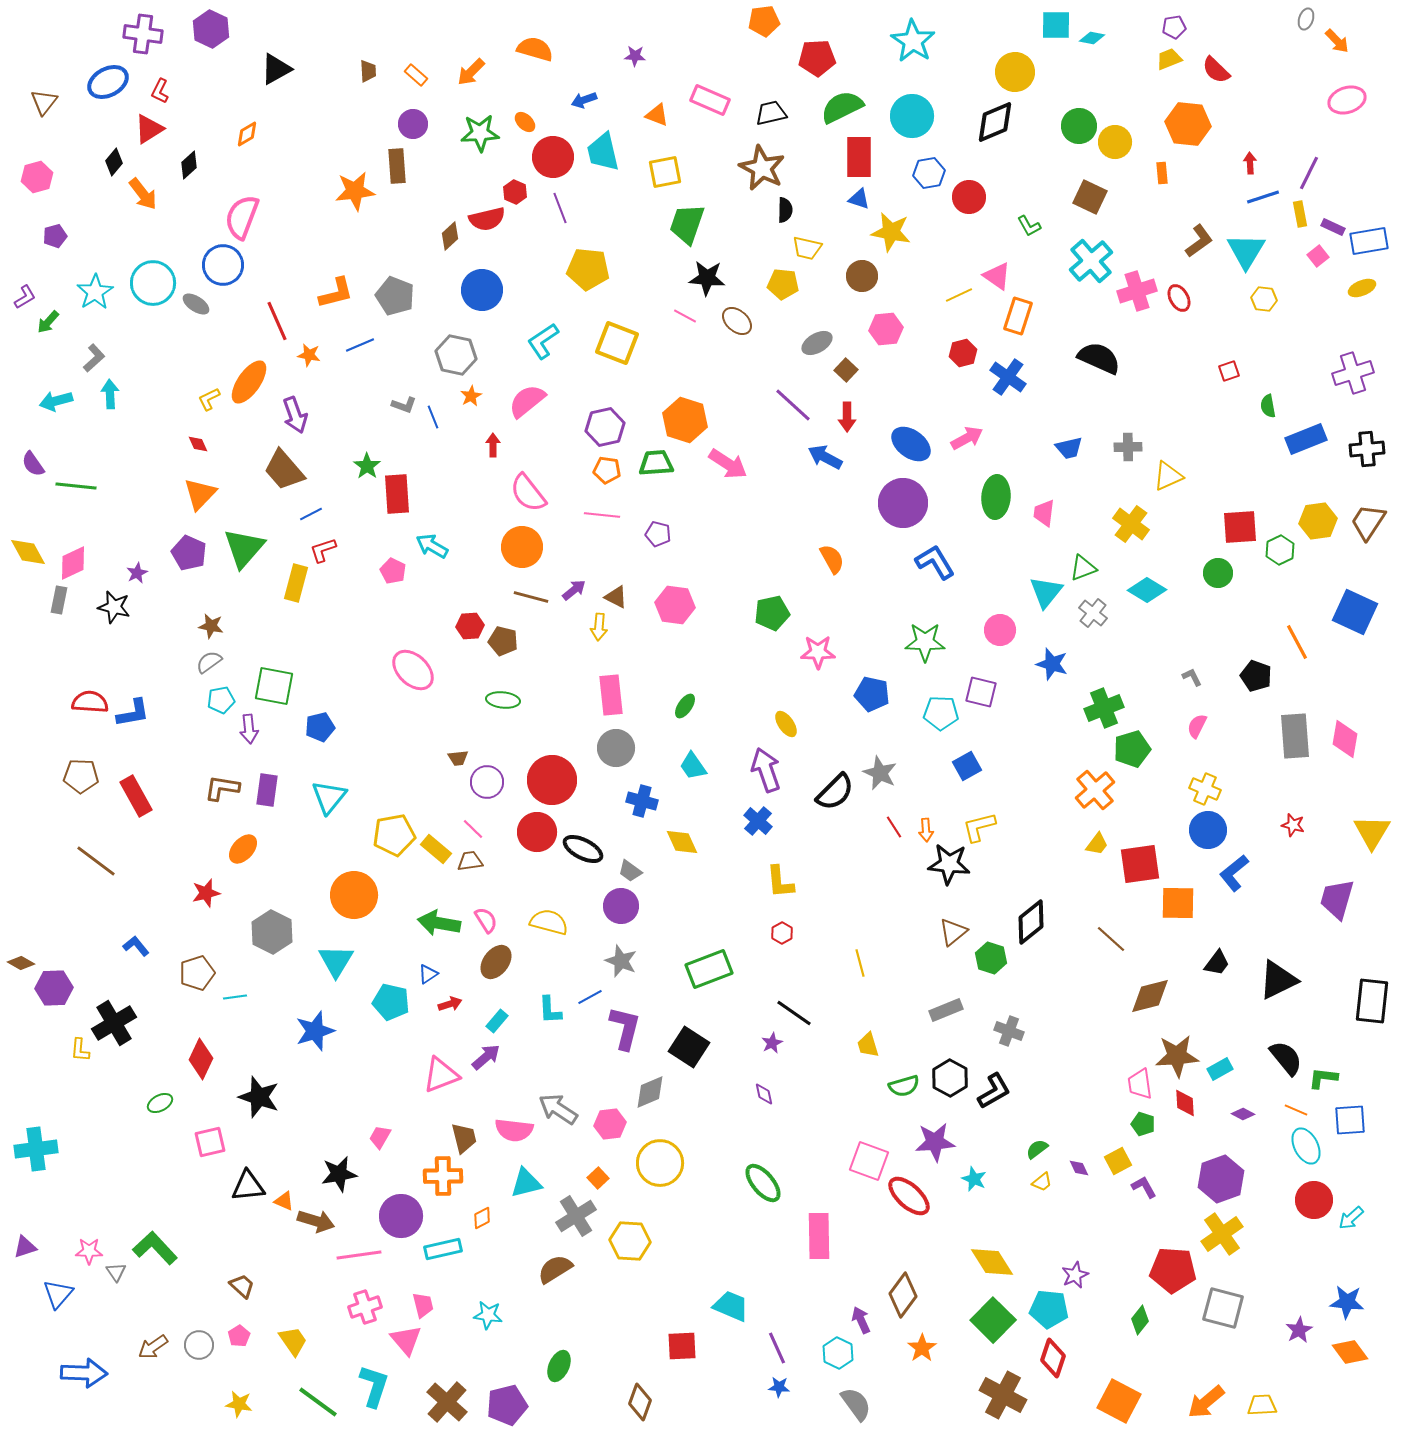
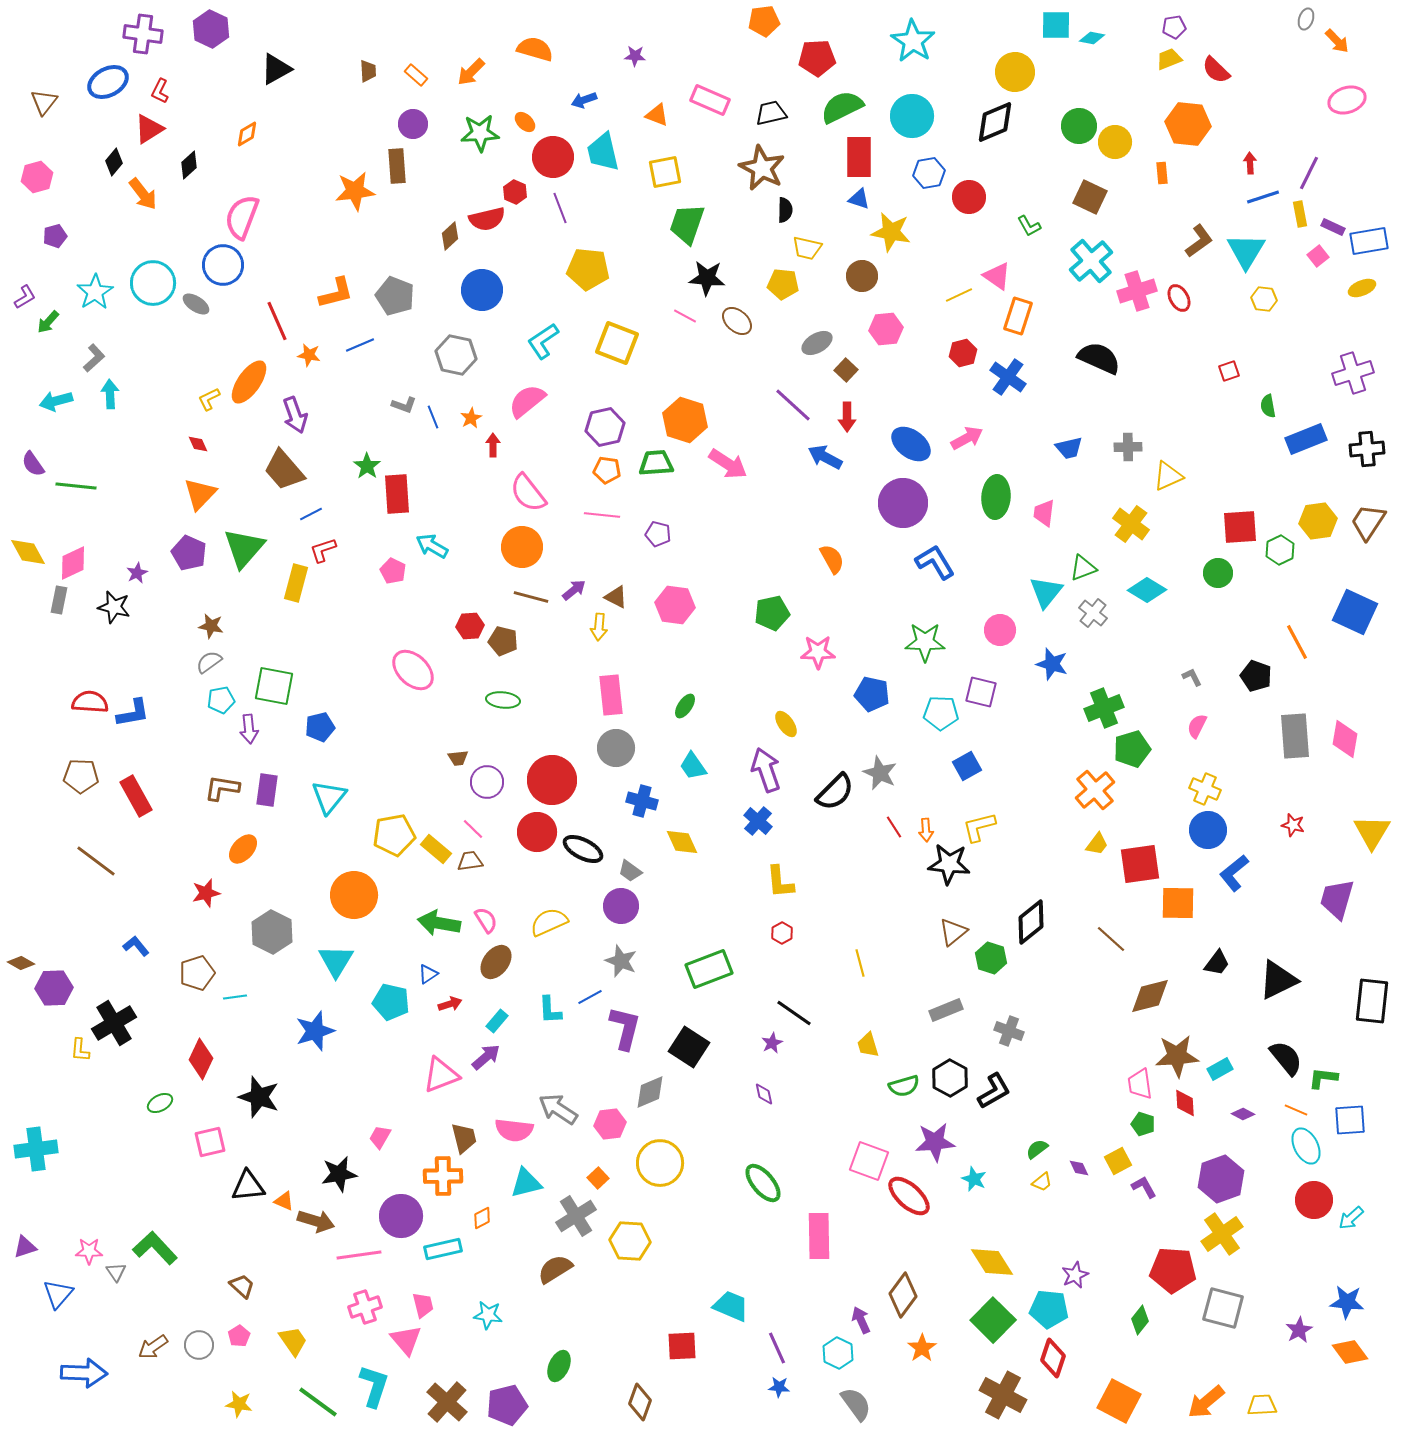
orange star at (471, 396): moved 22 px down
yellow semicircle at (549, 922): rotated 39 degrees counterclockwise
